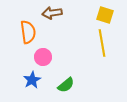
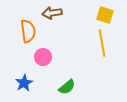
orange semicircle: moved 1 px up
blue star: moved 8 px left, 3 px down
green semicircle: moved 1 px right, 2 px down
